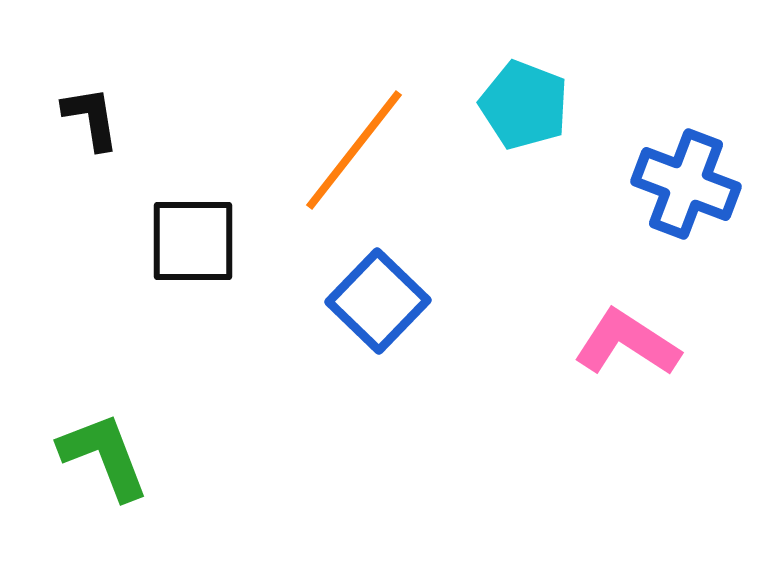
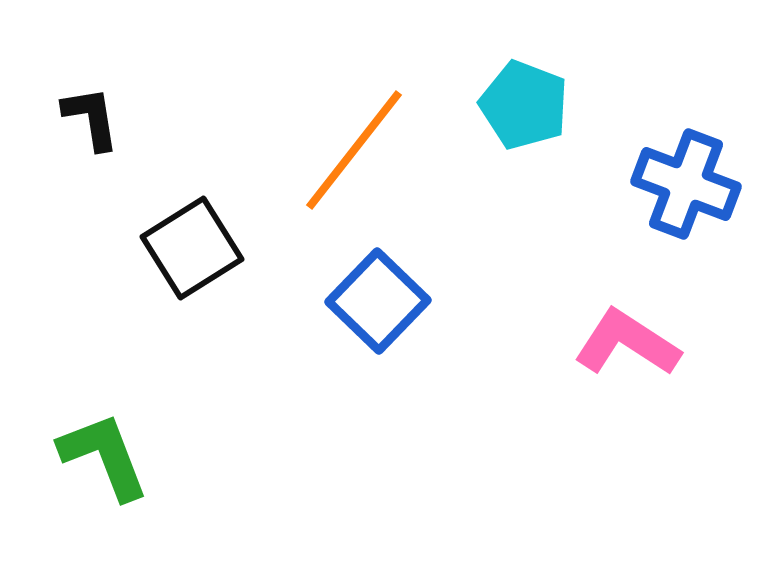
black square: moved 1 px left, 7 px down; rotated 32 degrees counterclockwise
